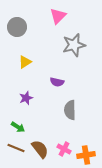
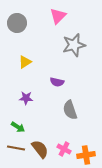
gray circle: moved 4 px up
purple star: rotated 24 degrees clockwise
gray semicircle: rotated 18 degrees counterclockwise
brown line: rotated 12 degrees counterclockwise
